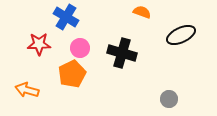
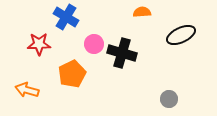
orange semicircle: rotated 24 degrees counterclockwise
pink circle: moved 14 px right, 4 px up
